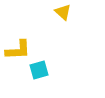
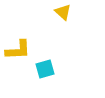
cyan square: moved 6 px right, 1 px up
